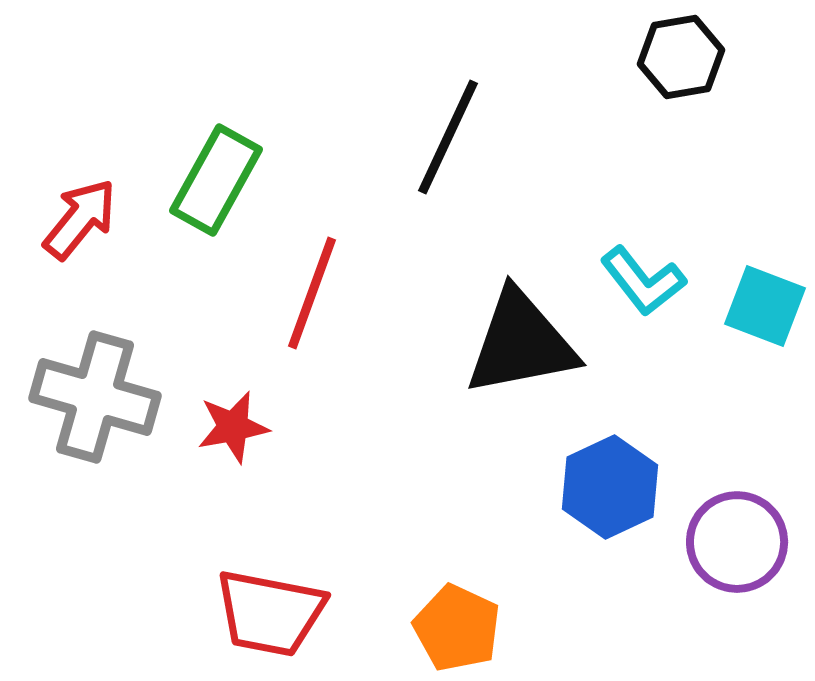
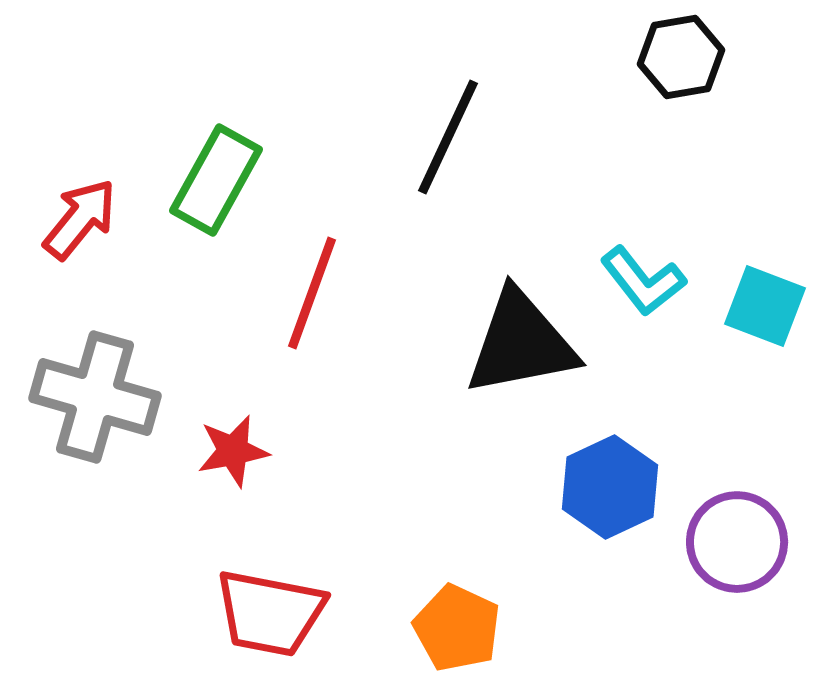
red star: moved 24 px down
